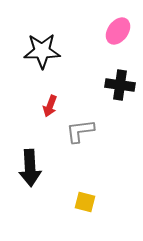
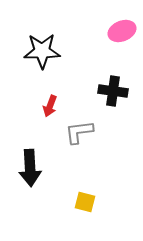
pink ellipse: moved 4 px right; rotated 32 degrees clockwise
black cross: moved 7 px left, 6 px down
gray L-shape: moved 1 px left, 1 px down
